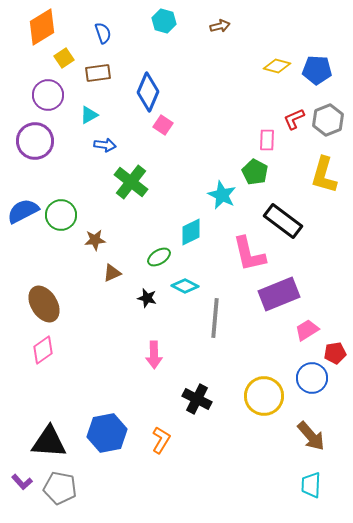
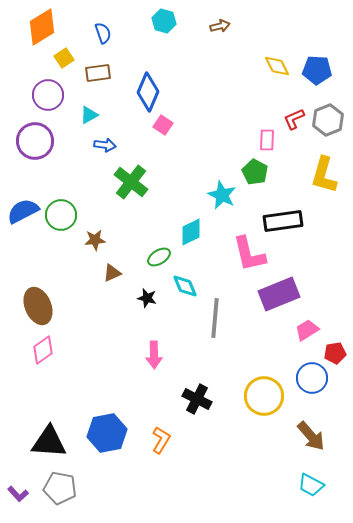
yellow diamond at (277, 66): rotated 48 degrees clockwise
black rectangle at (283, 221): rotated 45 degrees counterclockwise
cyan diamond at (185, 286): rotated 40 degrees clockwise
brown ellipse at (44, 304): moved 6 px left, 2 px down; rotated 9 degrees clockwise
purple L-shape at (22, 482): moved 4 px left, 12 px down
cyan trapezoid at (311, 485): rotated 64 degrees counterclockwise
